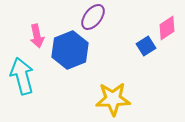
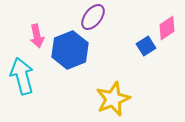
yellow star: rotated 20 degrees counterclockwise
